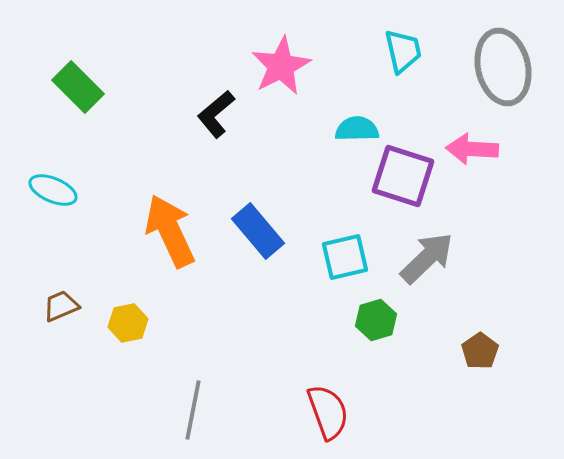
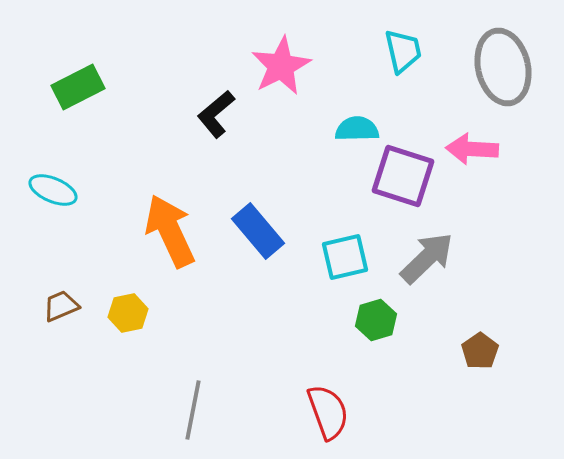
green rectangle: rotated 72 degrees counterclockwise
yellow hexagon: moved 10 px up
